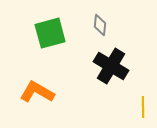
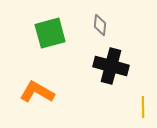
black cross: rotated 16 degrees counterclockwise
